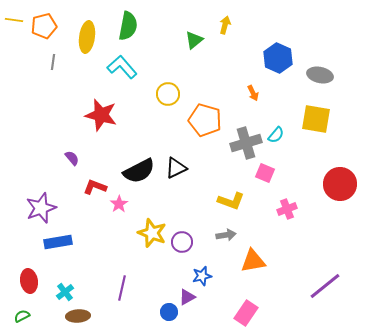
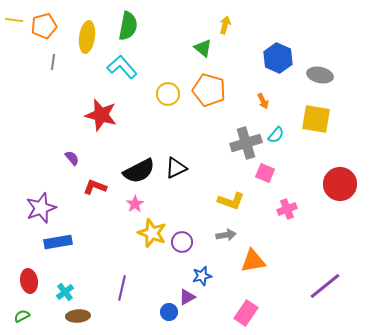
green triangle at (194, 40): moved 9 px right, 8 px down; rotated 42 degrees counterclockwise
orange arrow at (253, 93): moved 10 px right, 8 px down
orange pentagon at (205, 120): moved 4 px right, 30 px up
pink star at (119, 204): moved 16 px right
